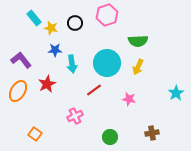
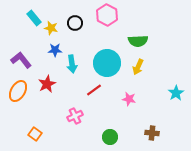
pink hexagon: rotated 15 degrees counterclockwise
brown cross: rotated 16 degrees clockwise
